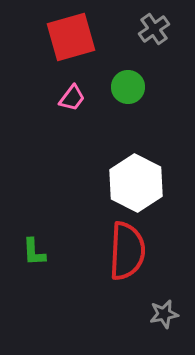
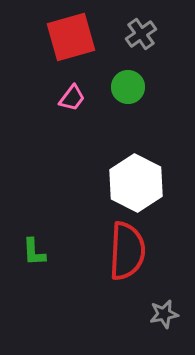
gray cross: moved 13 px left, 5 px down
